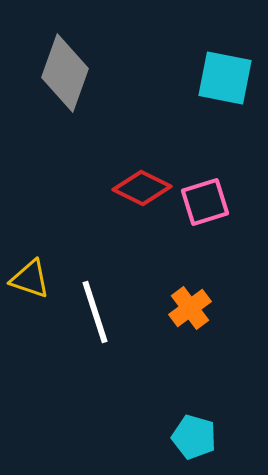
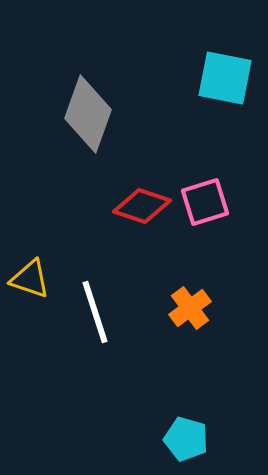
gray diamond: moved 23 px right, 41 px down
red diamond: moved 18 px down; rotated 8 degrees counterclockwise
cyan pentagon: moved 8 px left, 2 px down
